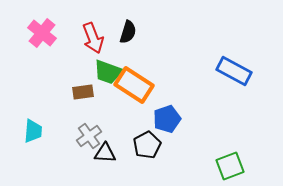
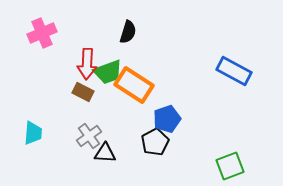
pink cross: rotated 28 degrees clockwise
red arrow: moved 6 px left, 26 px down; rotated 24 degrees clockwise
green trapezoid: rotated 40 degrees counterclockwise
brown rectangle: rotated 35 degrees clockwise
cyan trapezoid: moved 2 px down
black pentagon: moved 8 px right, 3 px up
